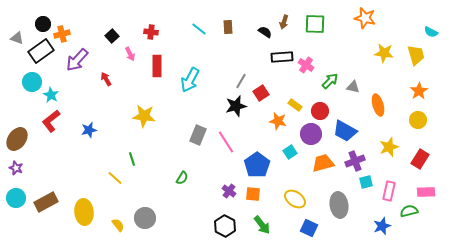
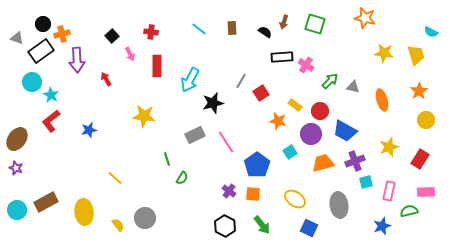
green square at (315, 24): rotated 15 degrees clockwise
brown rectangle at (228, 27): moved 4 px right, 1 px down
purple arrow at (77, 60): rotated 45 degrees counterclockwise
orange ellipse at (378, 105): moved 4 px right, 5 px up
black star at (236, 106): moved 23 px left, 3 px up
yellow circle at (418, 120): moved 8 px right
gray rectangle at (198, 135): moved 3 px left; rotated 42 degrees clockwise
green line at (132, 159): moved 35 px right
cyan circle at (16, 198): moved 1 px right, 12 px down
